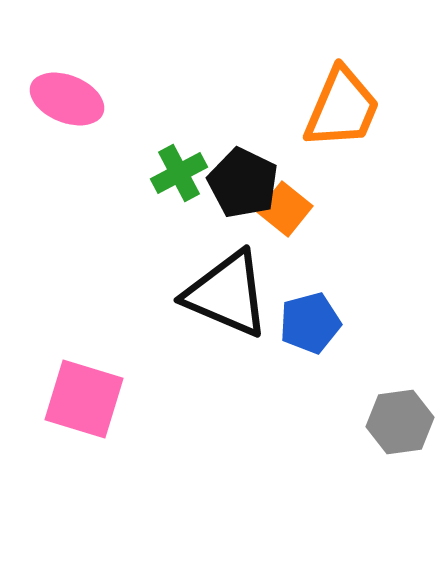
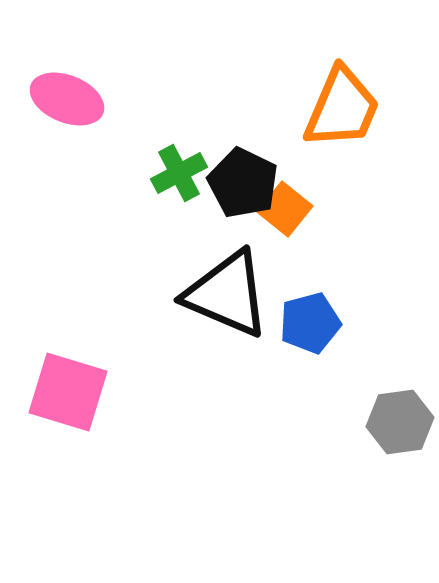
pink square: moved 16 px left, 7 px up
